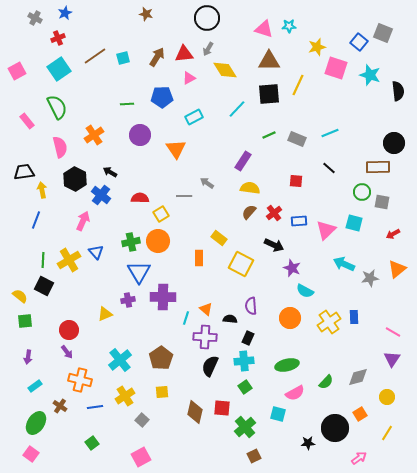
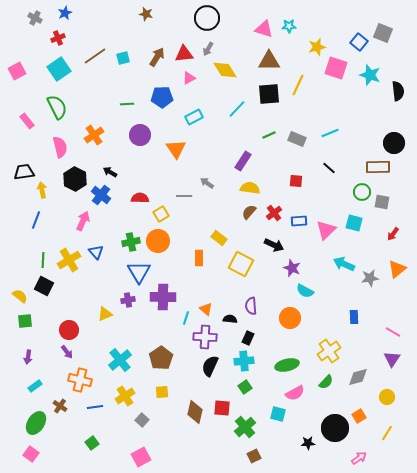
red arrow at (393, 234): rotated 24 degrees counterclockwise
yellow cross at (329, 322): moved 29 px down
orange square at (360, 414): moved 1 px left, 2 px down
